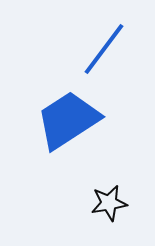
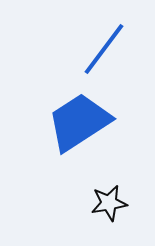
blue trapezoid: moved 11 px right, 2 px down
